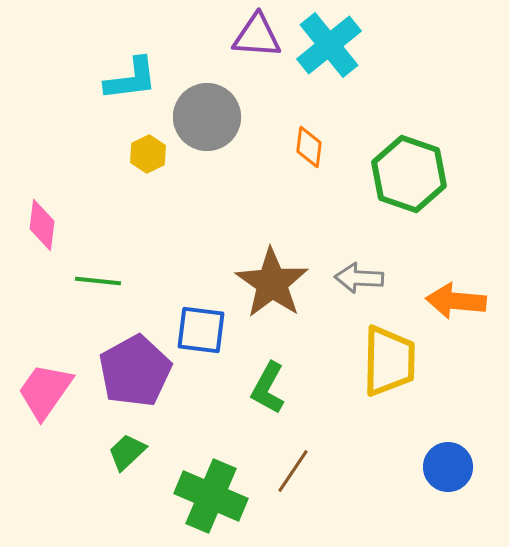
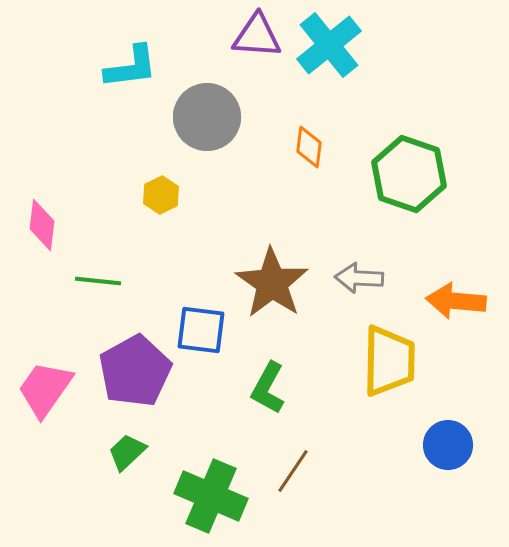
cyan L-shape: moved 12 px up
yellow hexagon: moved 13 px right, 41 px down
pink trapezoid: moved 2 px up
blue circle: moved 22 px up
